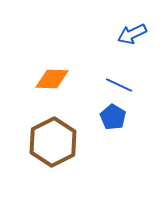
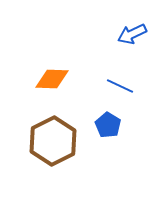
blue line: moved 1 px right, 1 px down
blue pentagon: moved 5 px left, 8 px down
brown hexagon: moved 1 px up
